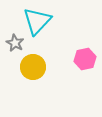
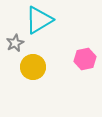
cyan triangle: moved 2 px right, 1 px up; rotated 16 degrees clockwise
gray star: rotated 18 degrees clockwise
